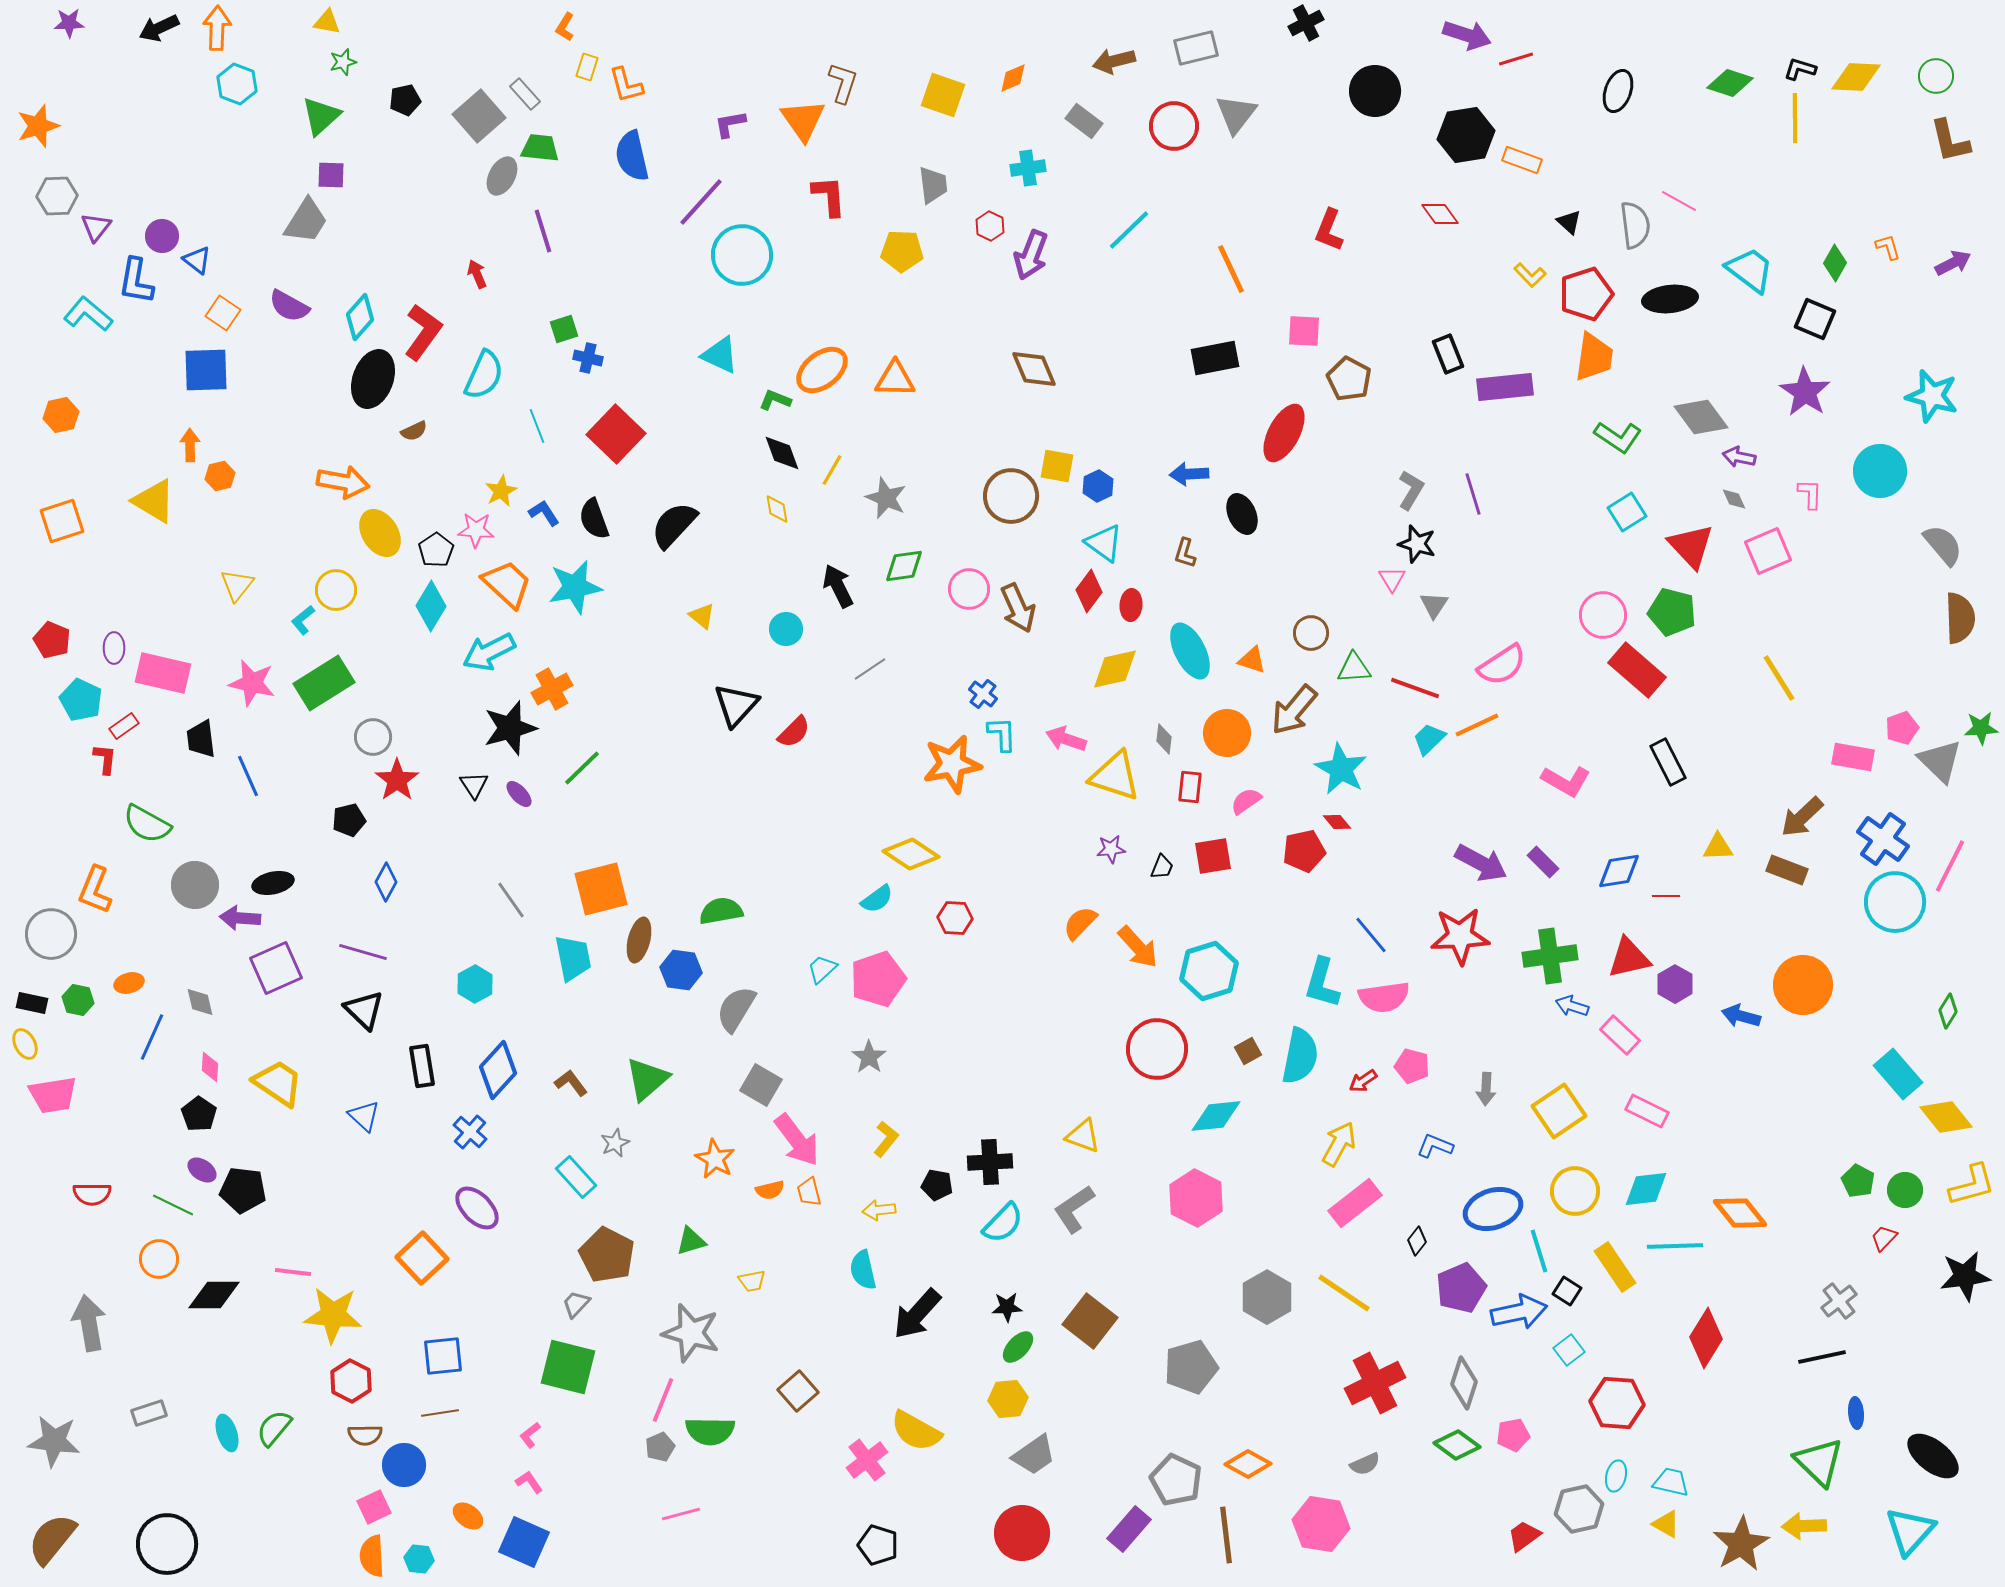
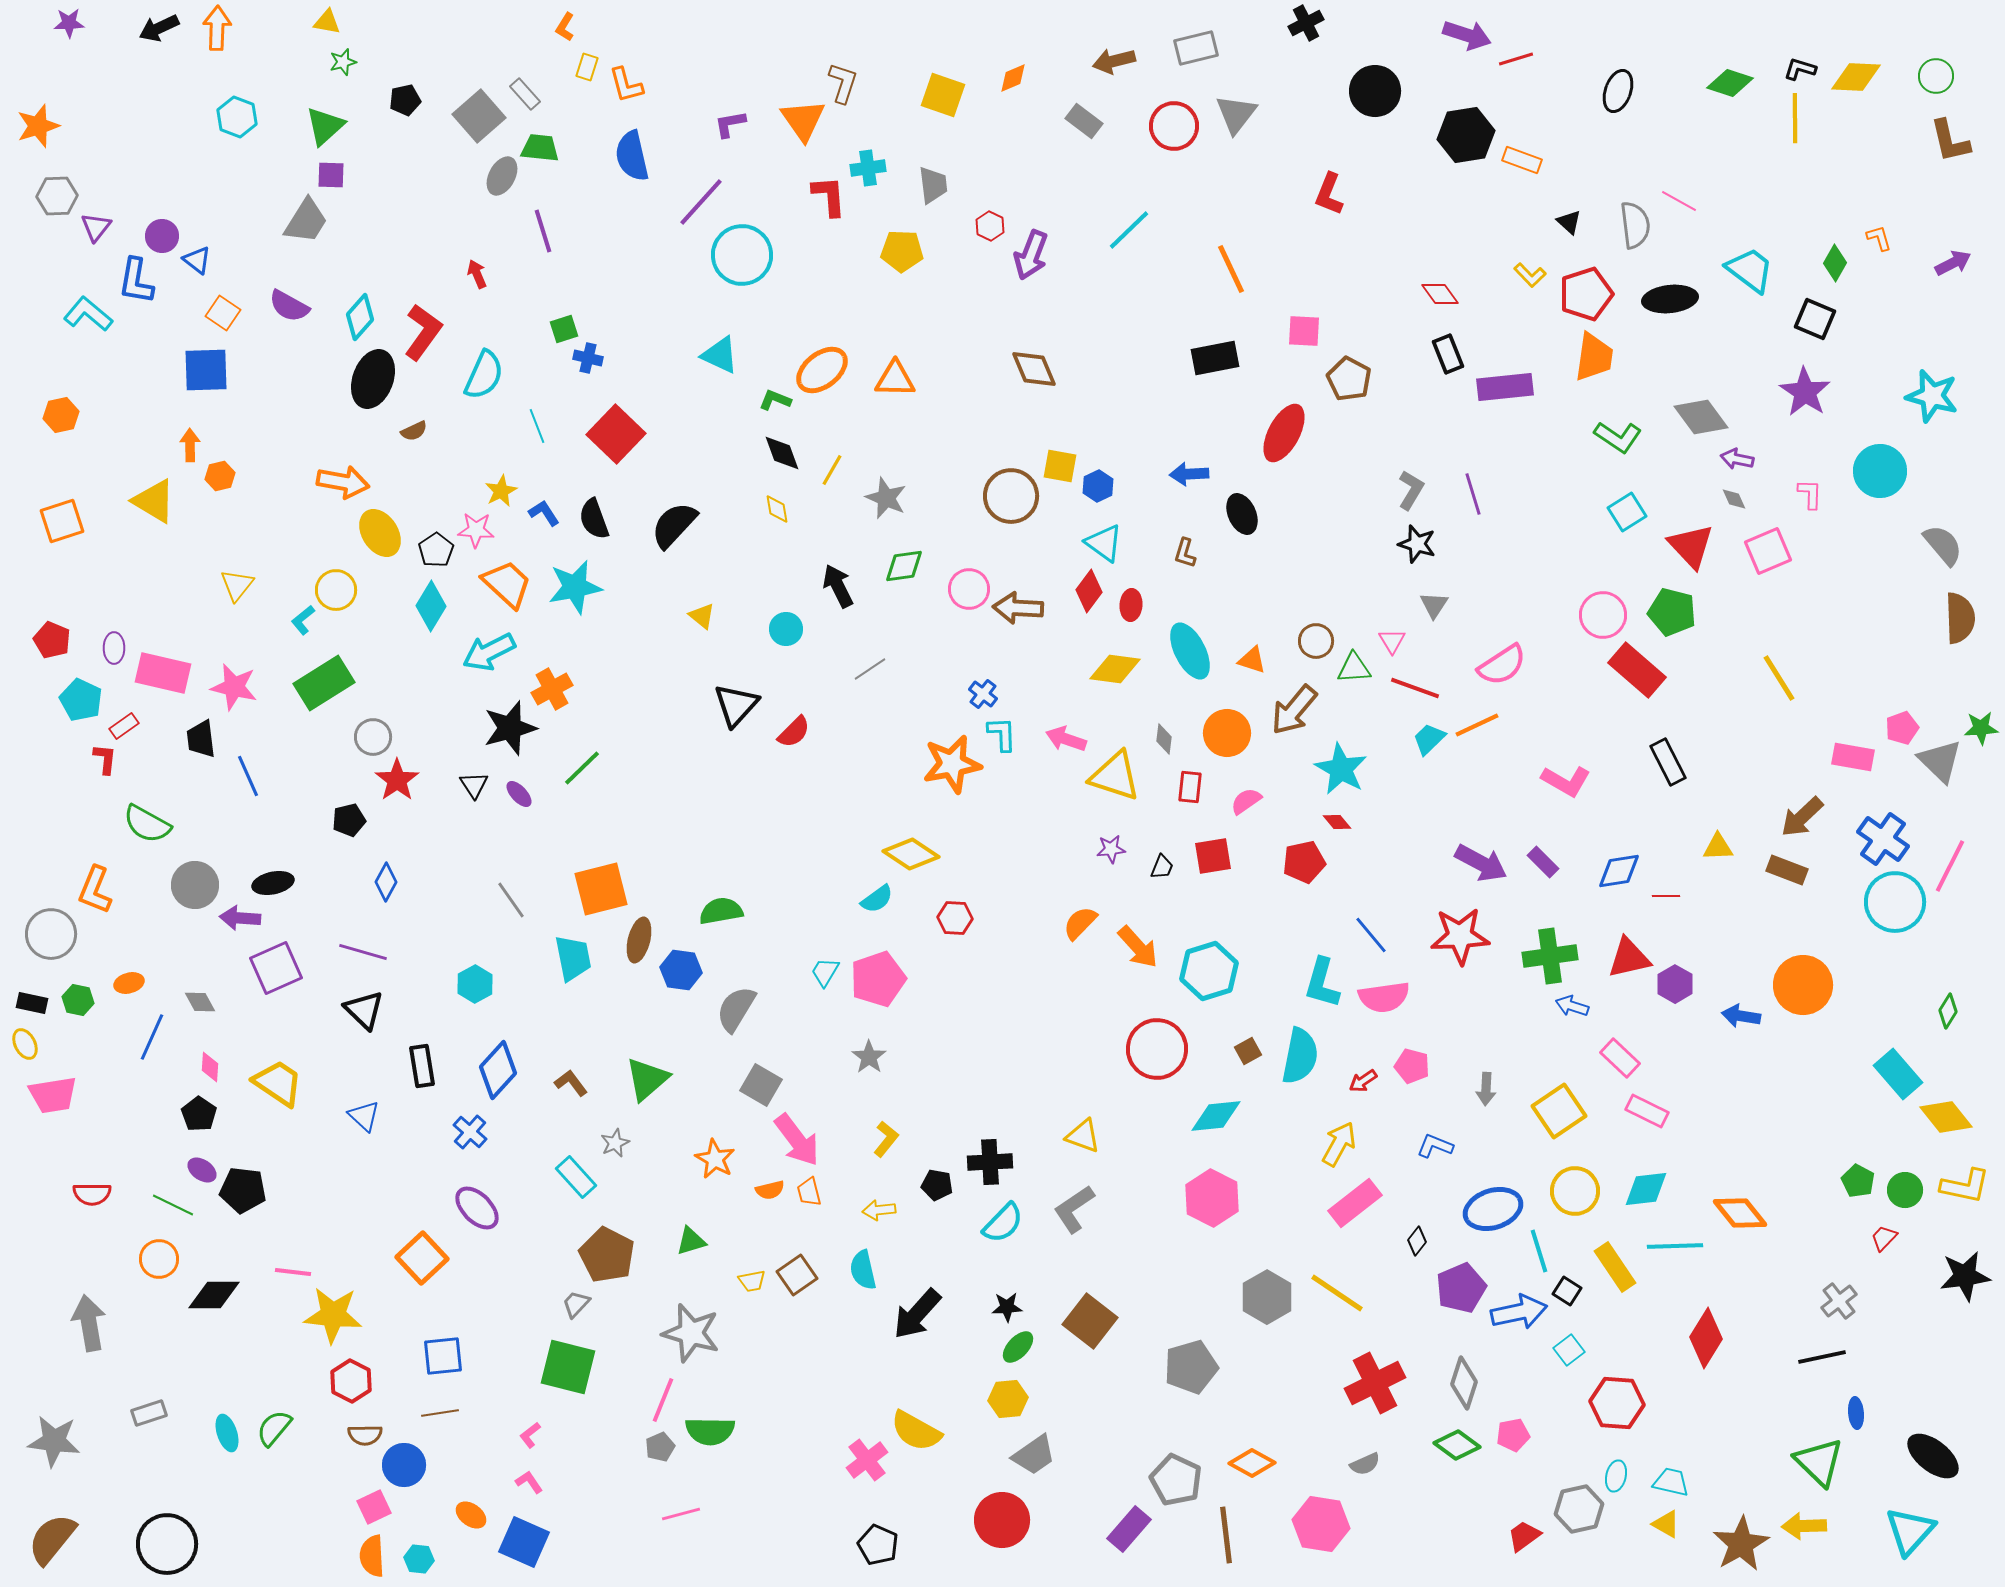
cyan hexagon at (237, 84): moved 33 px down
green triangle at (321, 116): moved 4 px right, 10 px down
cyan cross at (1028, 168): moved 160 px left
red diamond at (1440, 214): moved 80 px down
red L-shape at (1329, 230): moved 36 px up
orange L-shape at (1888, 247): moved 9 px left, 9 px up
purple arrow at (1739, 457): moved 2 px left, 2 px down
yellow square at (1057, 466): moved 3 px right
pink triangle at (1392, 579): moved 62 px down
brown arrow at (1018, 608): rotated 117 degrees clockwise
brown circle at (1311, 633): moved 5 px right, 8 px down
yellow diamond at (1115, 669): rotated 21 degrees clockwise
pink star at (252, 683): moved 18 px left, 4 px down
red pentagon at (1304, 851): moved 11 px down
cyan trapezoid at (822, 969): moved 3 px right, 3 px down; rotated 16 degrees counterclockwise
gray diamond at (200, 1002): rotated 16 degrees counterclockwise
blue arrow at (1741, 1016): rotated 6 degrees counterclockwise
pink rectangle at (1620, 1035): moved 23 px down
yellow L-shape at (1972, 1185): moved 7 px left, 1 px down; rotated 27 degrees clockwise
pink hexagon at (1196, 1198): moved 16 px right
yellow line at (1344, 1293): moved 7 px left
brown square at (798, 1391): moved 1 px left, 116 px up; rotated 6 degrees clockwise
orange diamond at (1248, 1464): moved 4 px right, 1 px up
orange ellipse at (468, 1516): moved 3 px right, 1 px up
red circle at (1022, 1533): moved 20 px left, 13 px up
black pentagon at (878, 1545): rotated 6 degrees clockwise
